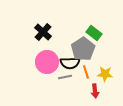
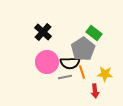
orange line: moved 4 px left
